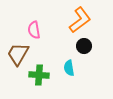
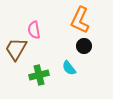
orange L-shape: rotated 152 degrees clockwise
brown trapezoid: moved 2 px left, 5 px up
cyan semicircle: rotated 28 degrees counterclockwise
green cross: rotated 18 degrees counterclockwise
